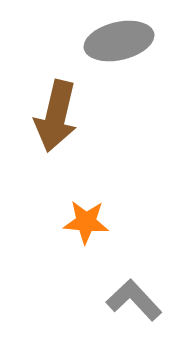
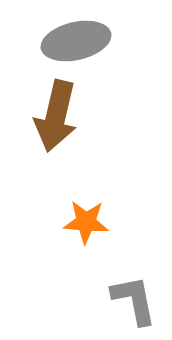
gray ellipse: moved 43 px left
gray L-shape: rotated 32 degrees clockwise
